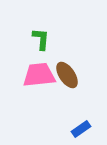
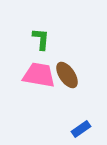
pink trapezoid: rotated 16 degrees clockwise
